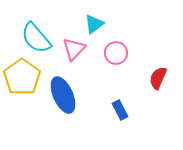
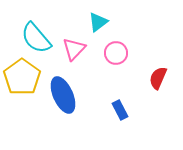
cyan triangle: moved 4 px right, 2 px up
